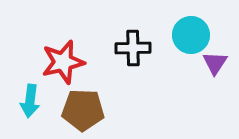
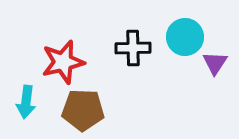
cyan circle: moved 6 px left, 2 px down
cyan arrow: moved 4 px left, 1 px down
